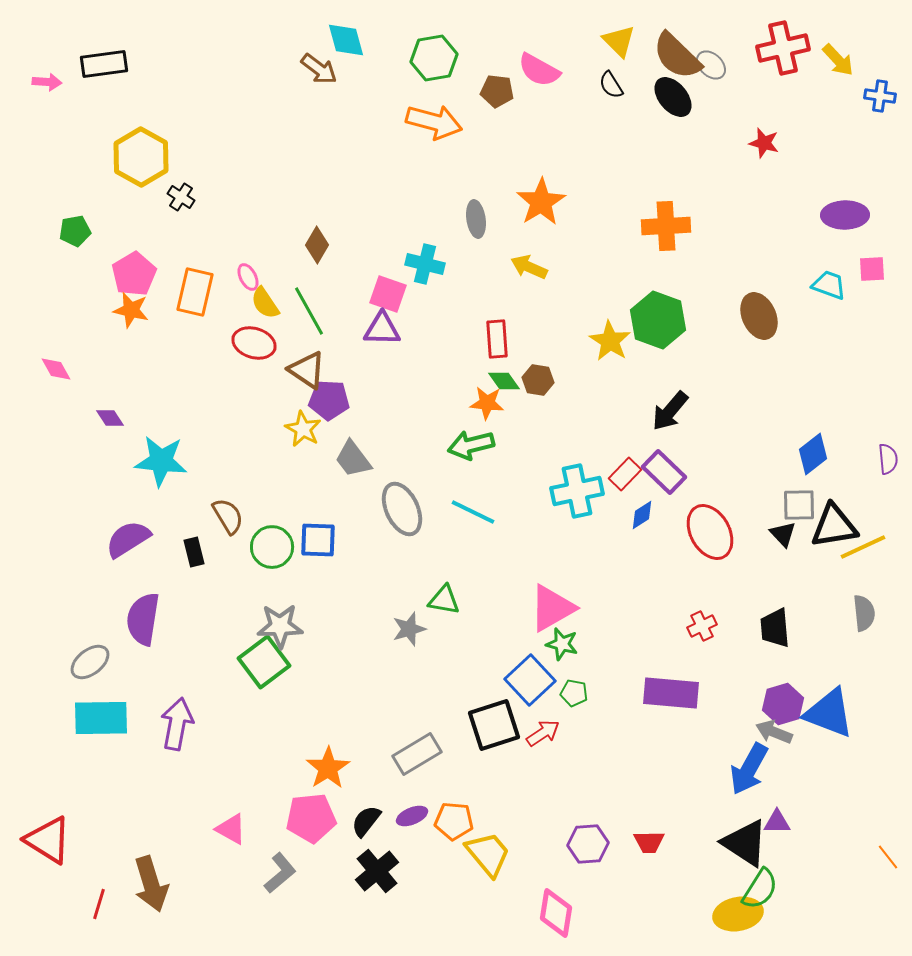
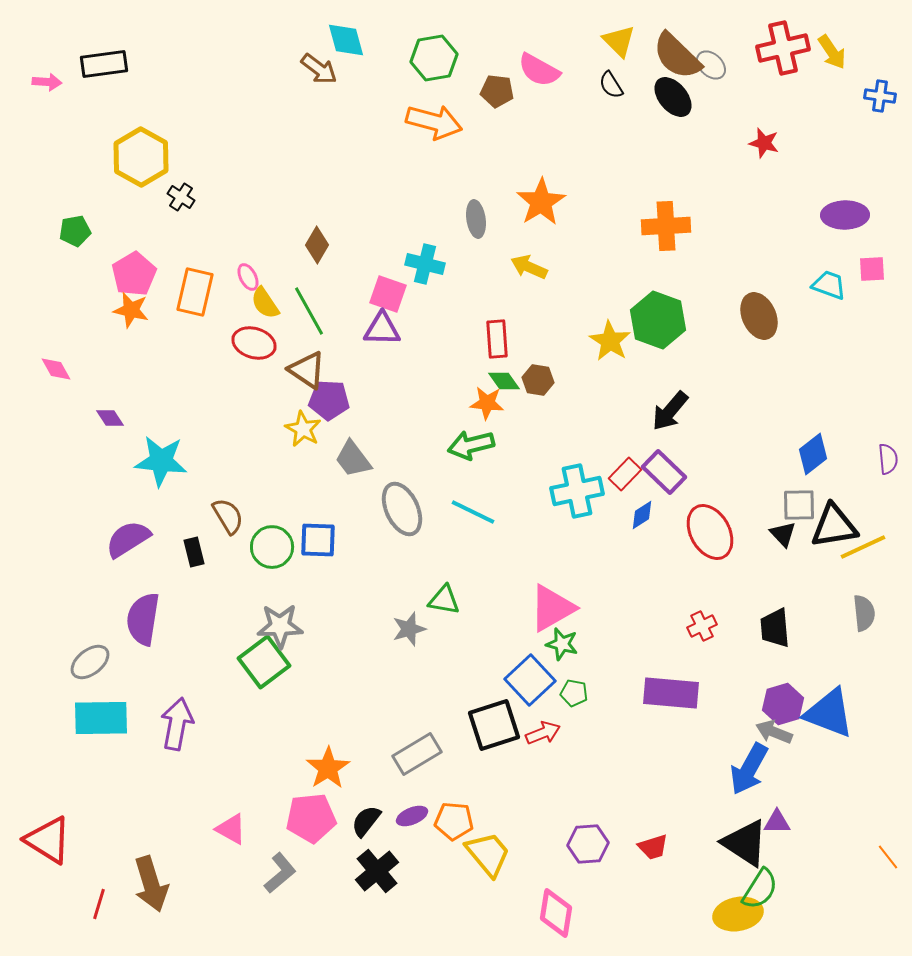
yellow arrow at (838, 60): moved 6 px left, 8 px up; rotated 9 degrees clockwise
red arrow at (543, 733): rotated 12 degrees clockwise
red trapezoid at (649, 842): moved 4 px right, 5 px down; rotated 16 degrees counterclockwise
